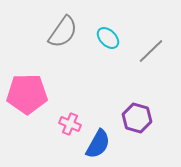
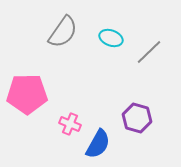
cyan ellipse: moved 3 px right; rotated 25 degrees counterclockwise
gray line: moved 2 px left, 1 px down
